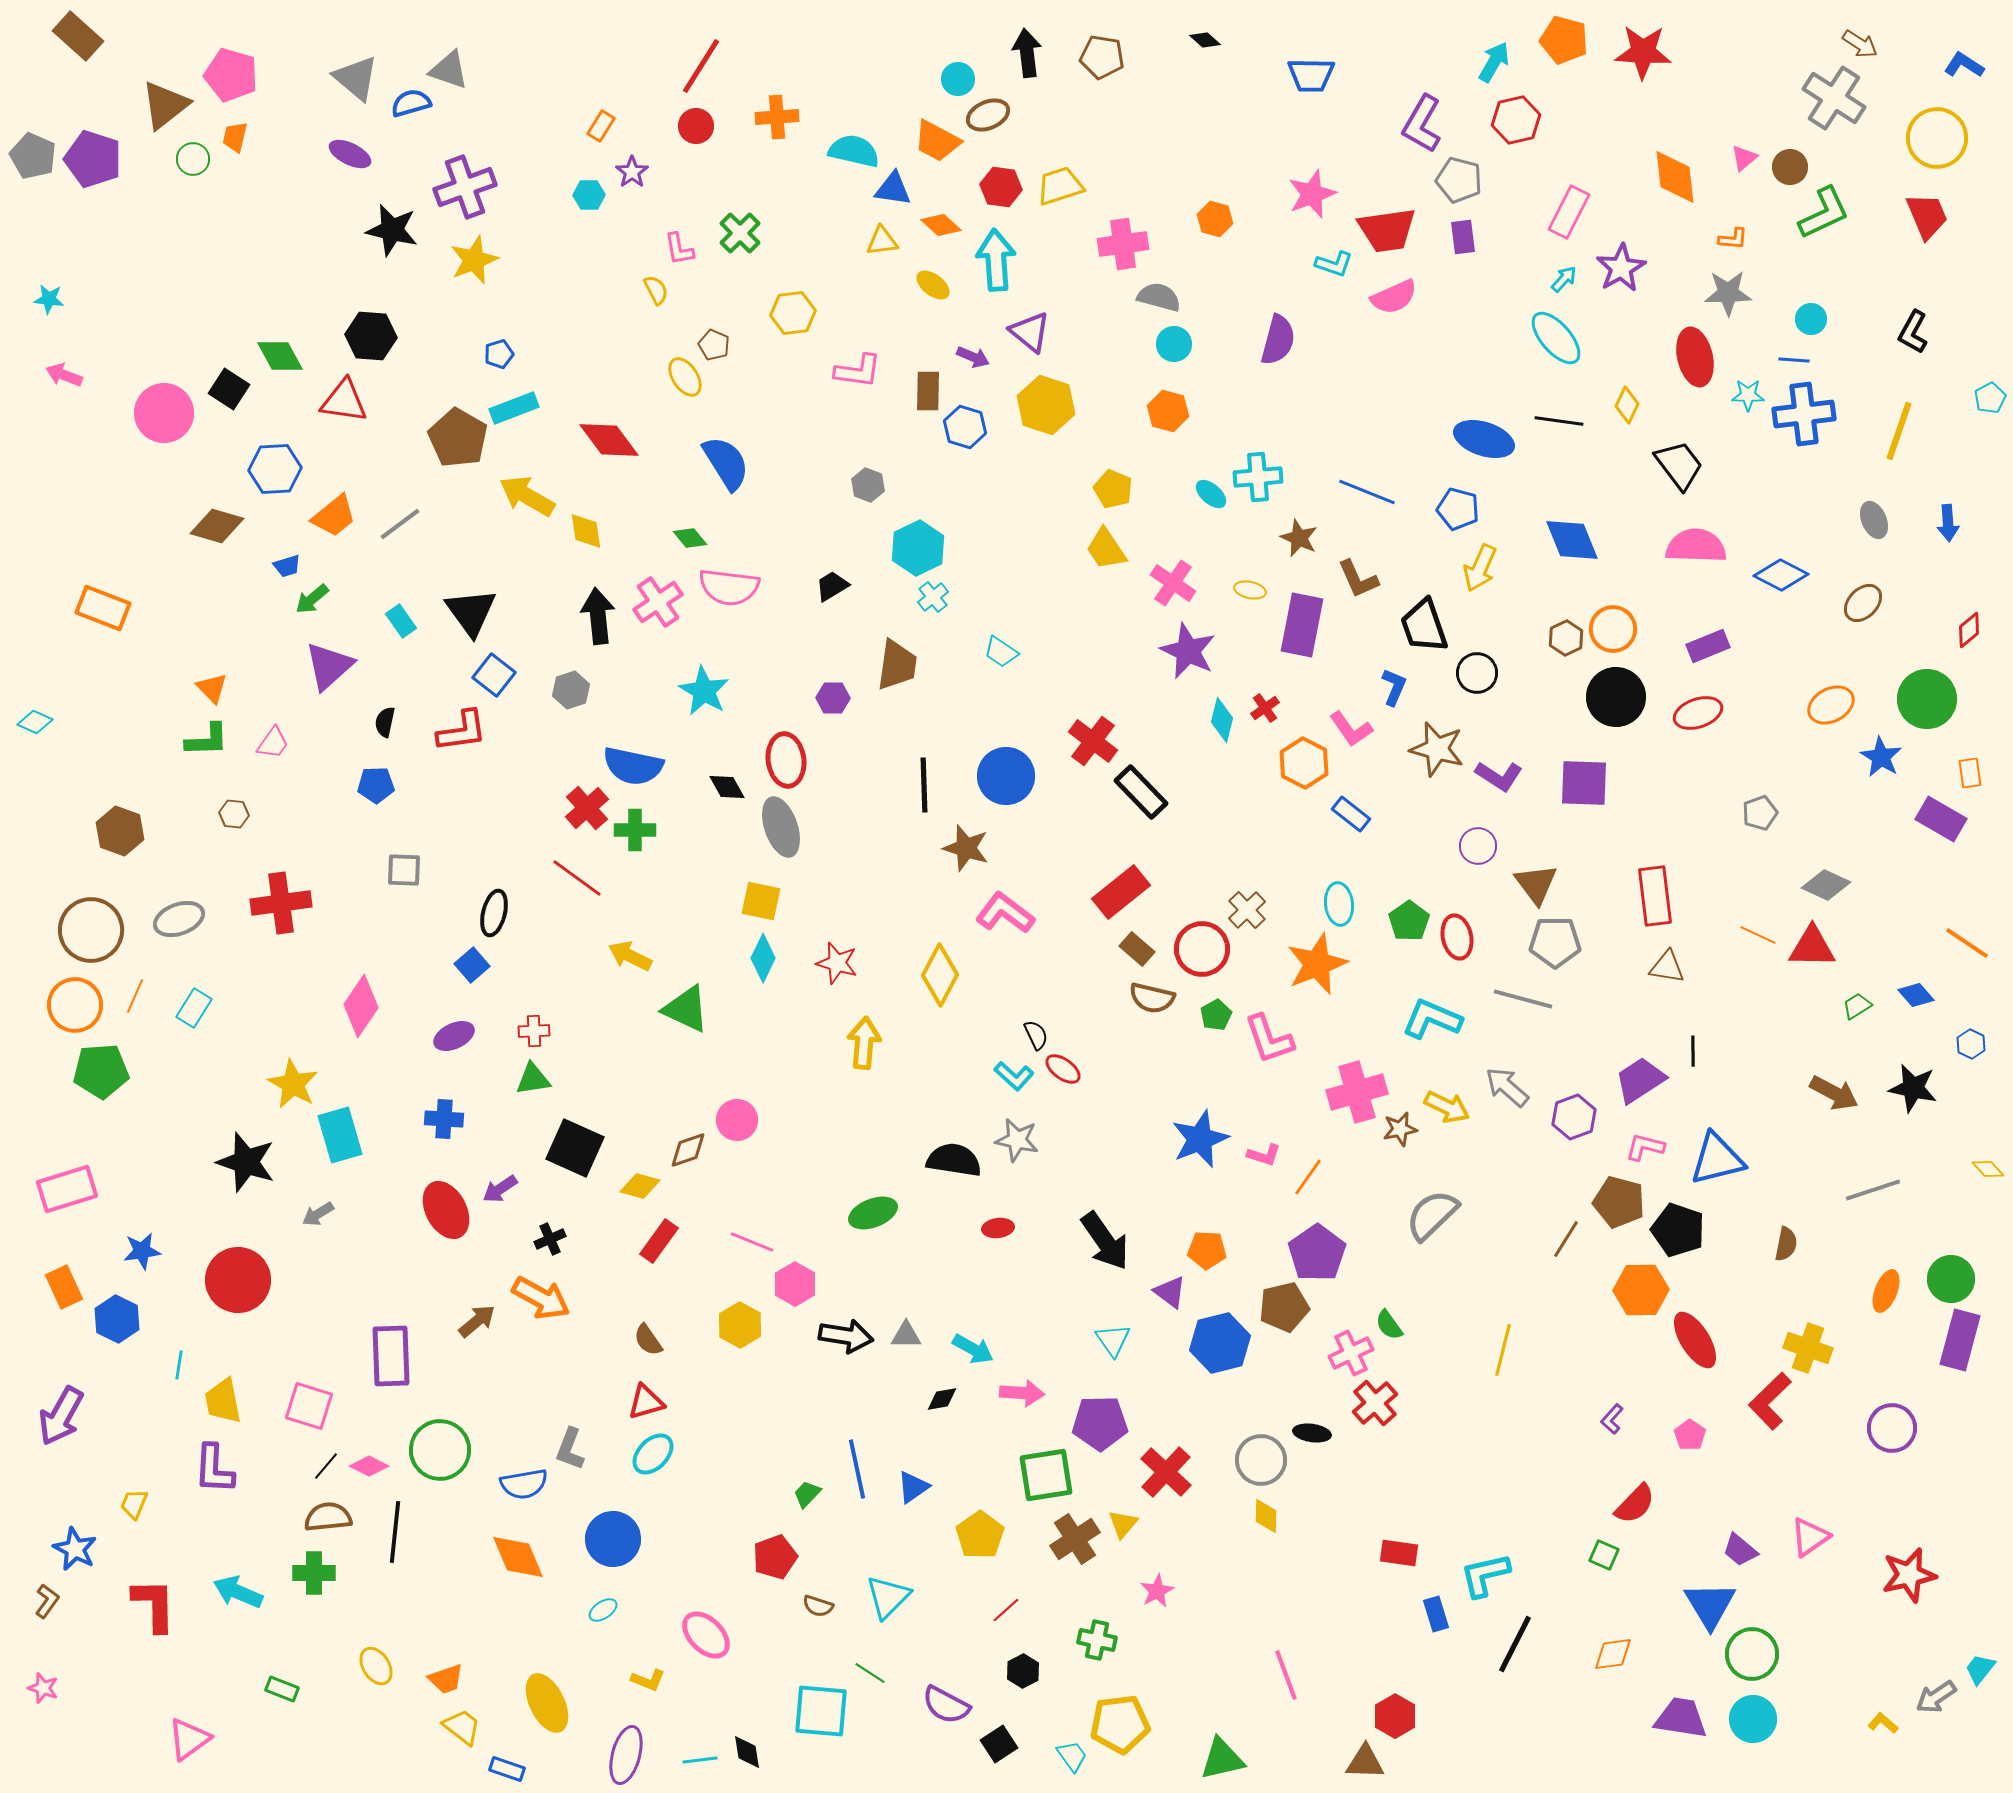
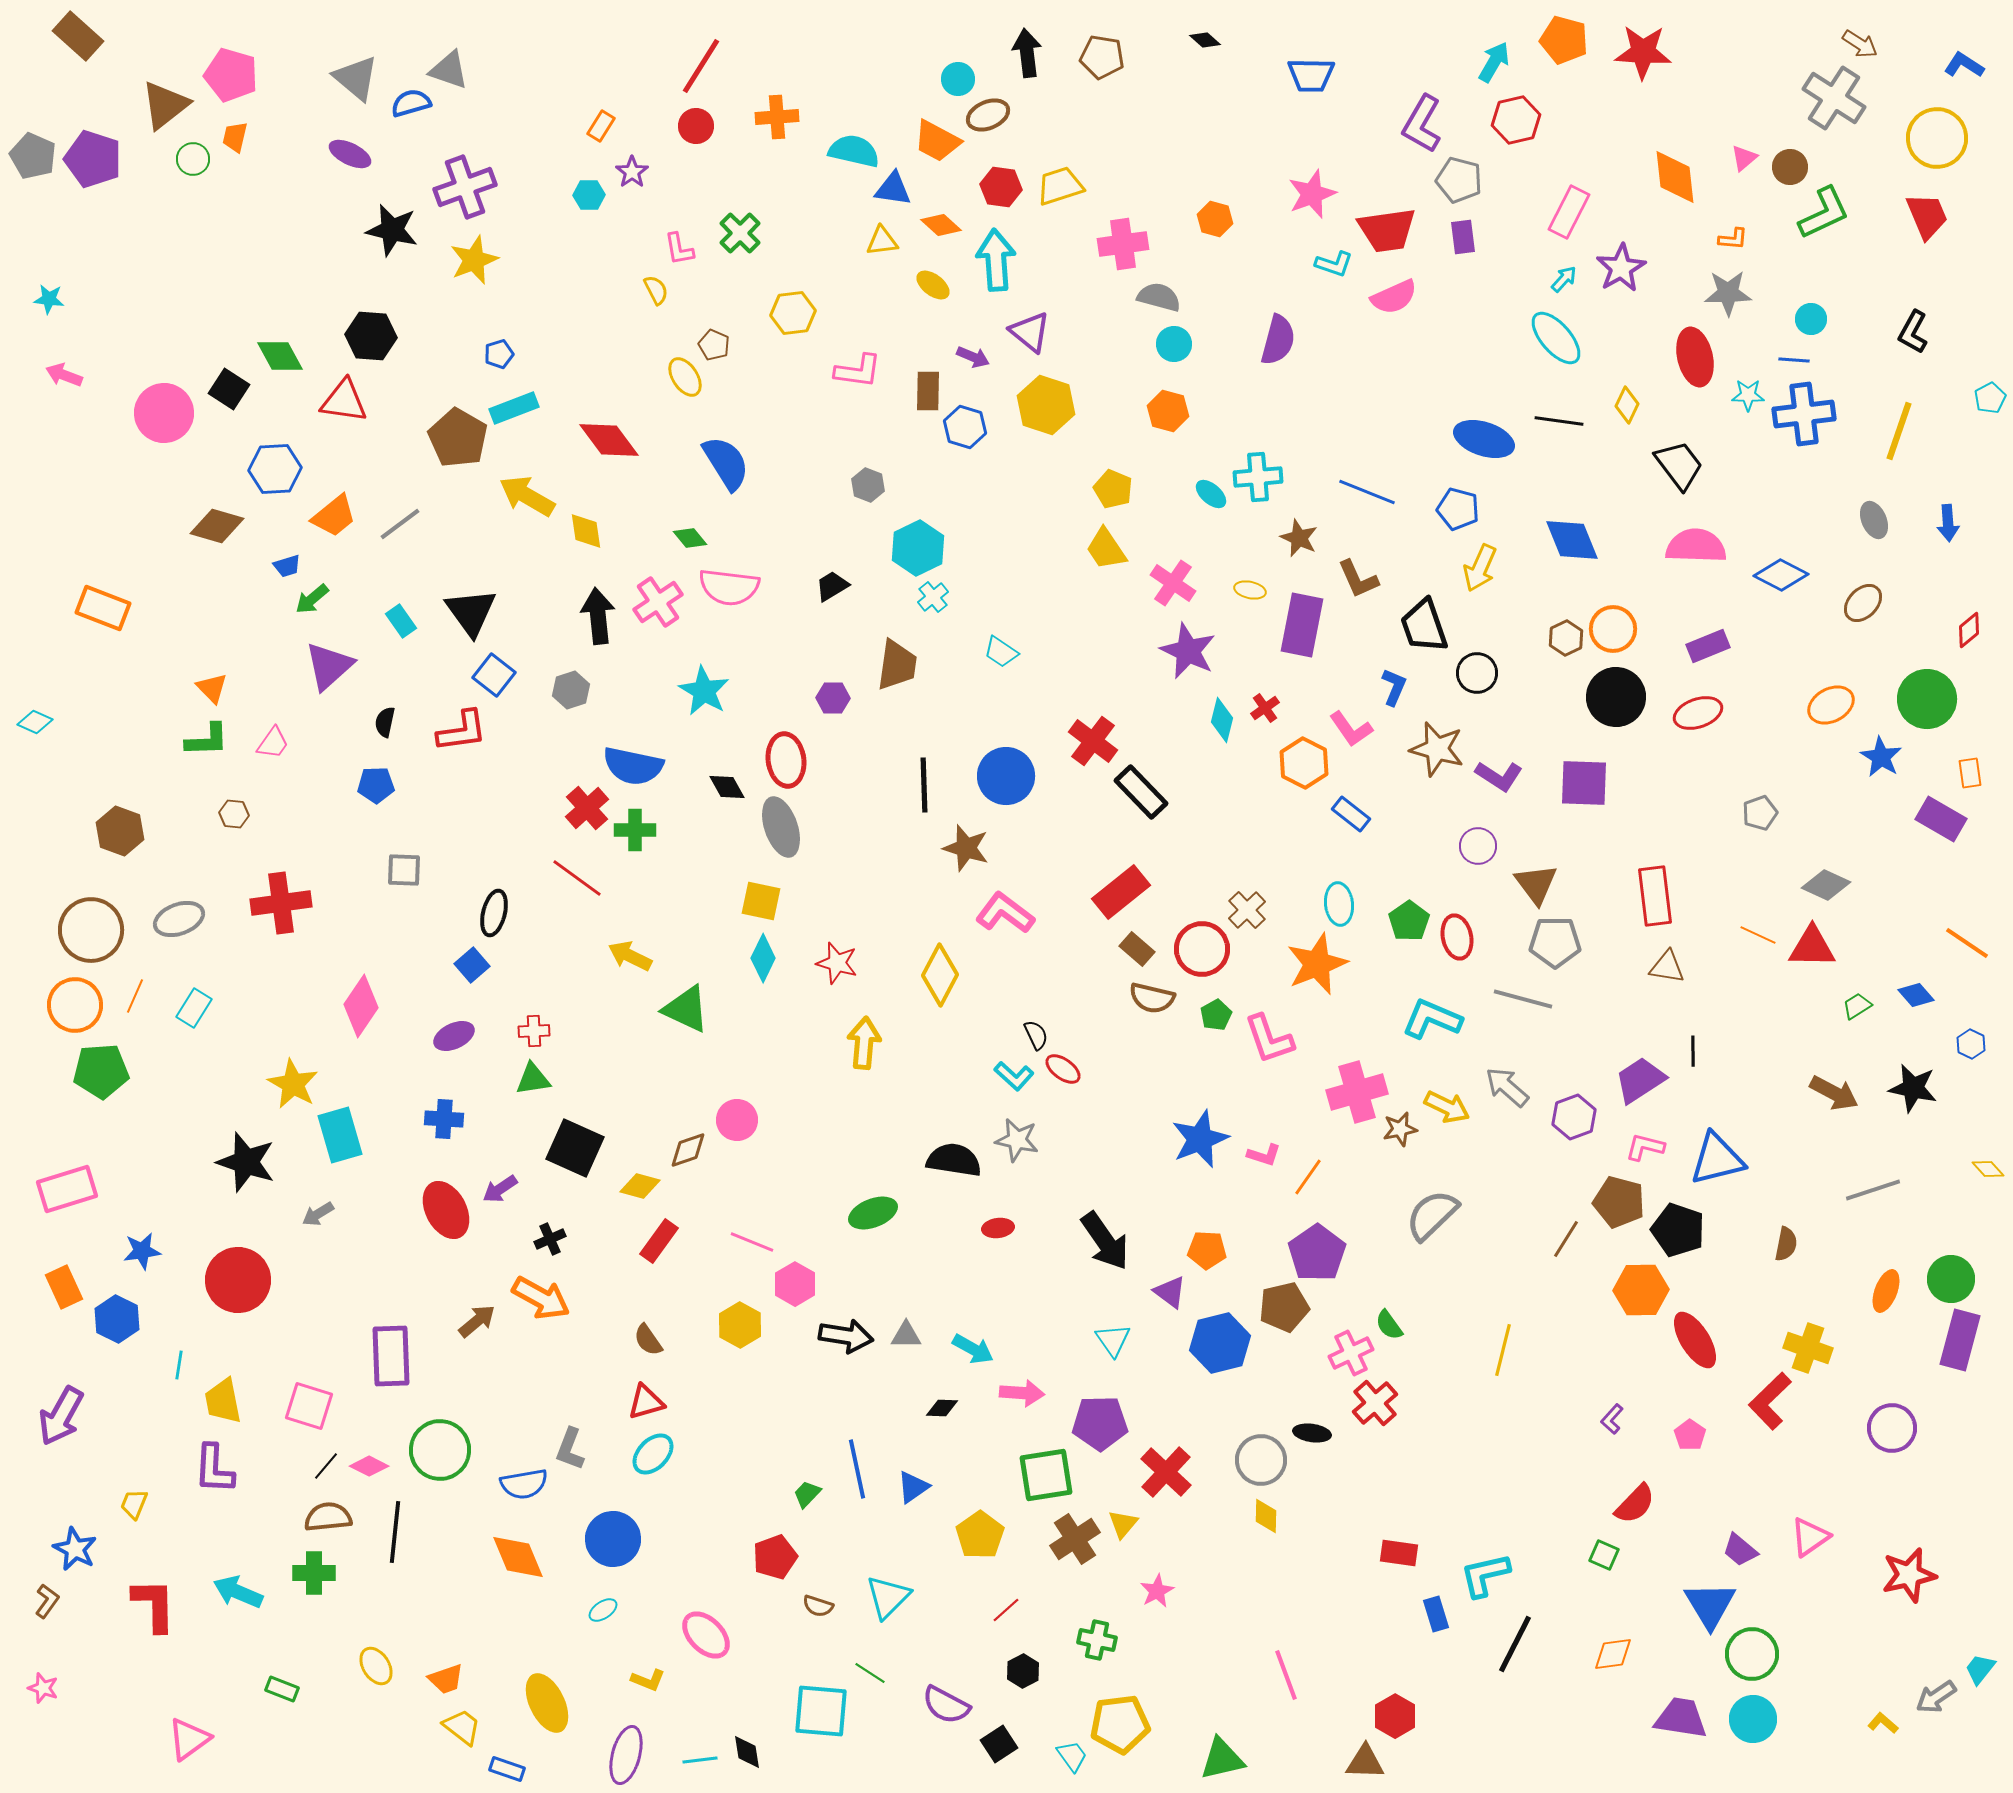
black diamond at (942, 1399): moved 9 px down; rotated 12 degrees clockwise
